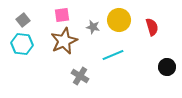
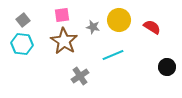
red semicircle: rotated 42 degrees counterclockwise
brown star: rotated 16 degrees counterclockwise
gray cross: rotated 24 degrees clockwise
